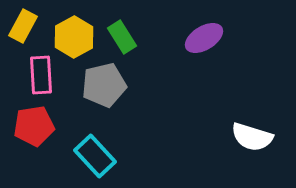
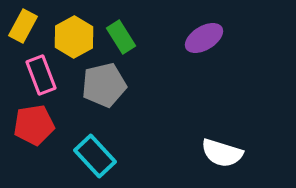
green rectangle: moved 1 px left
pink rectangle: rotated 18 degrees counterclockwise
red pentagon: moved 1 px up
white semicircle: moved 30 px left, 16 px down
